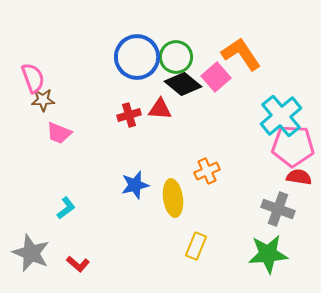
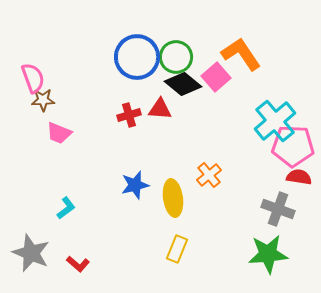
cyan cross: moved 6 px left, 5 px down
orange cross: moved 2 px right, 4 px down; rotated 15 degrees counterclockwise
yellow rectangle: moved 19 px left, 3 px down
